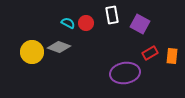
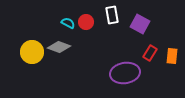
red circle: moved 1 px up
red rectangle: rotated 28 degrees counterclockwise
